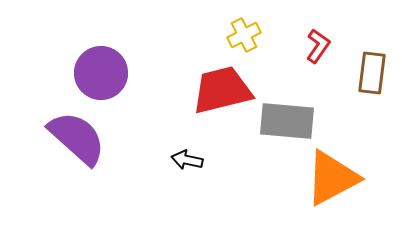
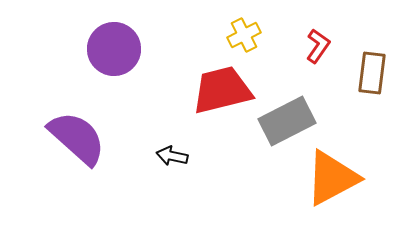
purple circle: moved 13 px right, 24 px up
gray rectangle: rotated 32 degrees counterclockwise
black arrow: moved 15 px left, 4 px up
